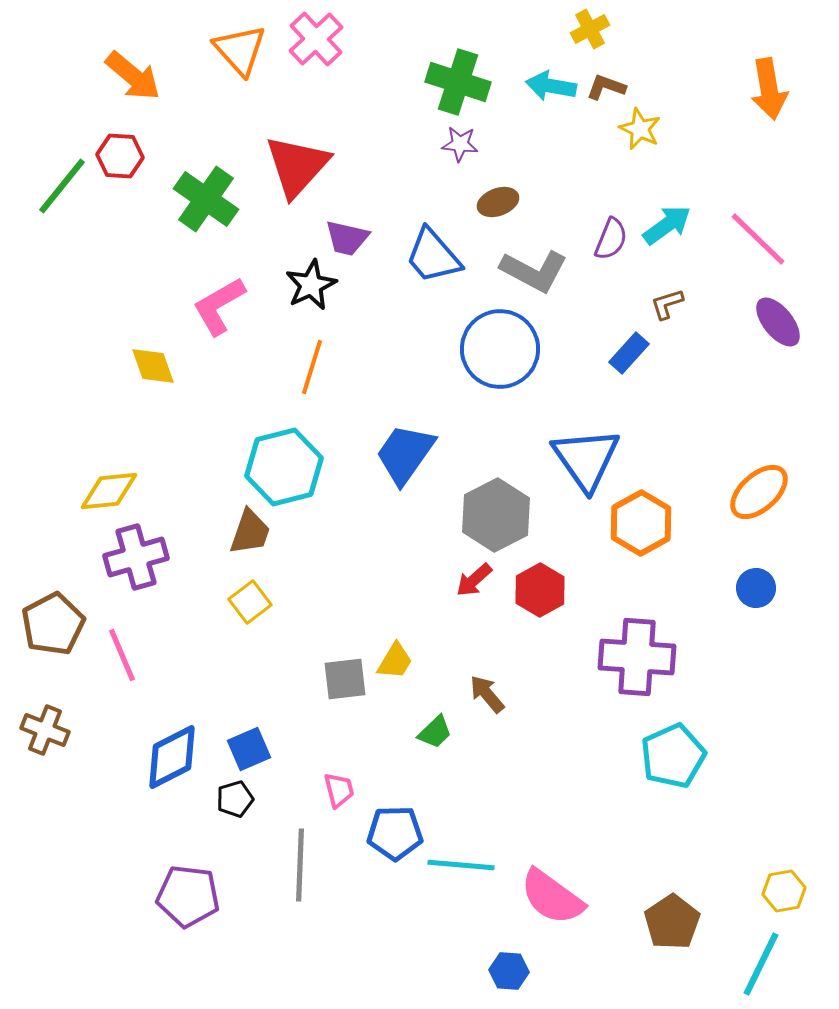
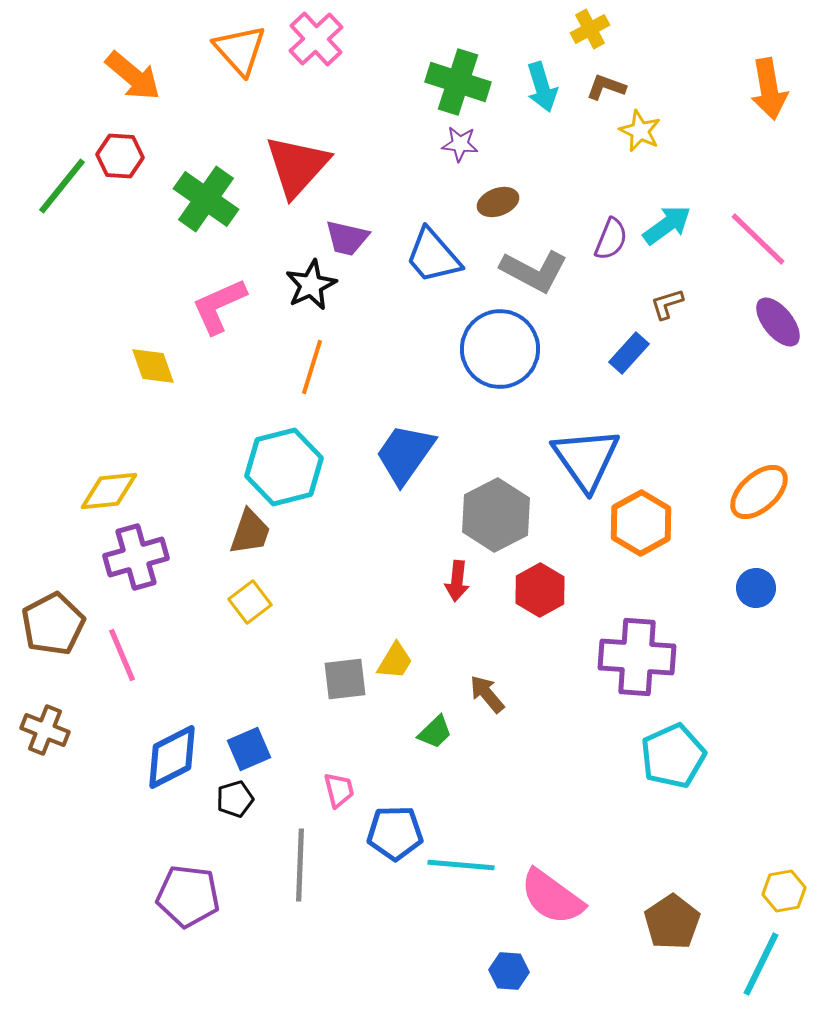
cyan arrow at (551, 86): moved 9 px left, 1 px down; rotated 117 degrees counterclockwise
yellow star at (640, 129): moved 2 px down
pink L-shape at (219, 306): rotated 6 degrees clockwise
red arrow at (474, 580): moved 17 px left, 1 px down; rotated 42 degrees counterclockwise
